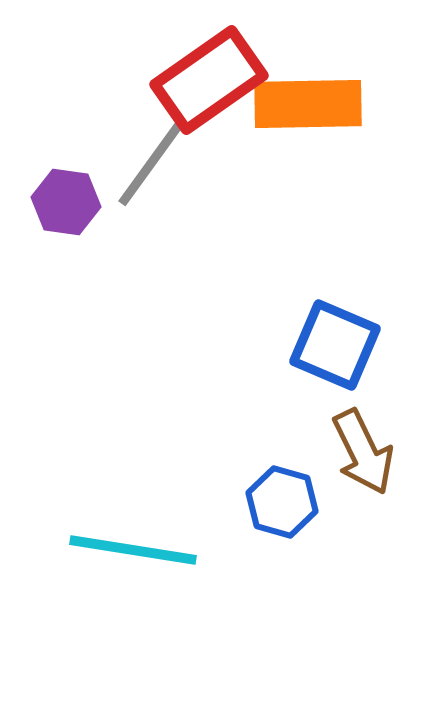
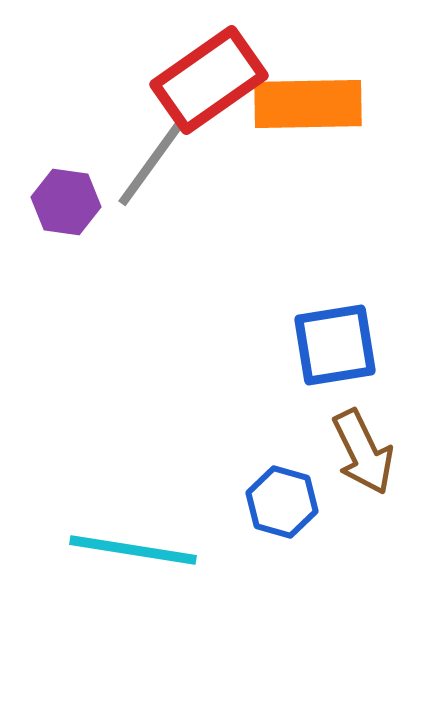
blue square: rotated 32 degrees counterclockwise
